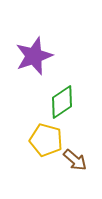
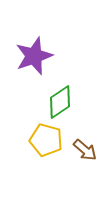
green diamond: moved 2 px left
brown arrow: moved 10 px right, 10 px up
